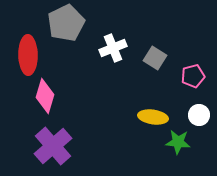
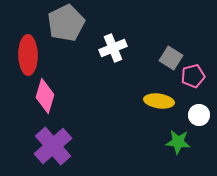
gray square: moved 16 px right
yellow ellipse: moved 6 px right, 16 px up
